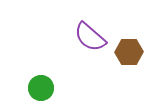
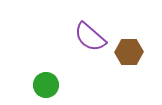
green circle: moved 5 px right, 3 px up
